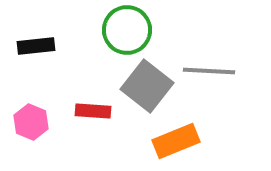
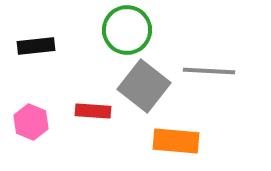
gray square: moved 3 px left
orange rectangle: rotated 27 degrees clockwise
